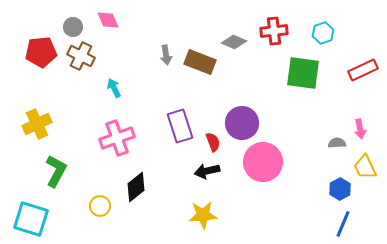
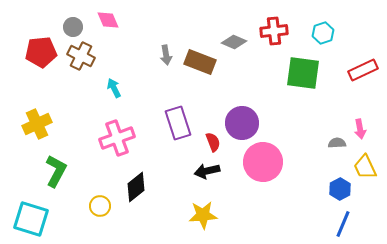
purple rectangle: moved 2 px left, 3 px up
